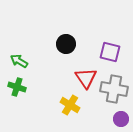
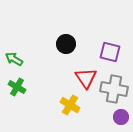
green arrow: moved 5 px left, 2 px up
green cross: rotated 12 degrees clockwise
purple circle: moved 2 px up
